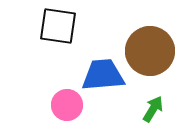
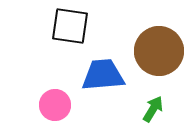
black square: moved 12 px right
brown circle: moved 9 px right
pink circle: moved 12 px left
